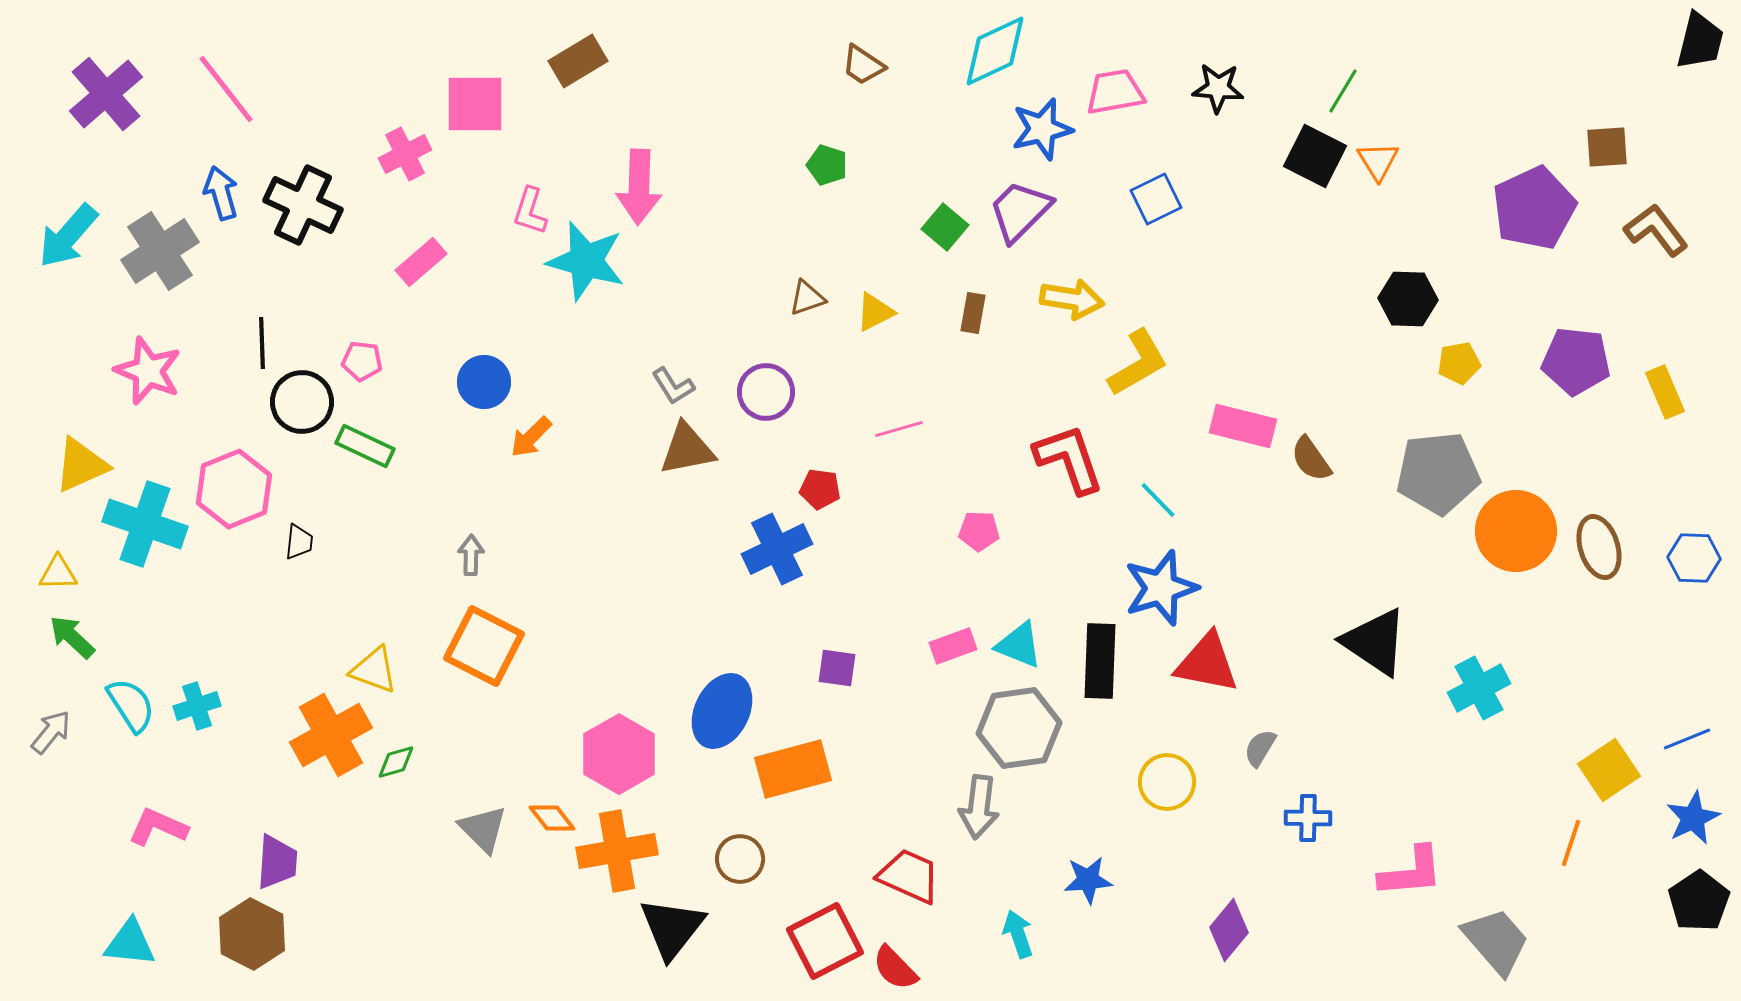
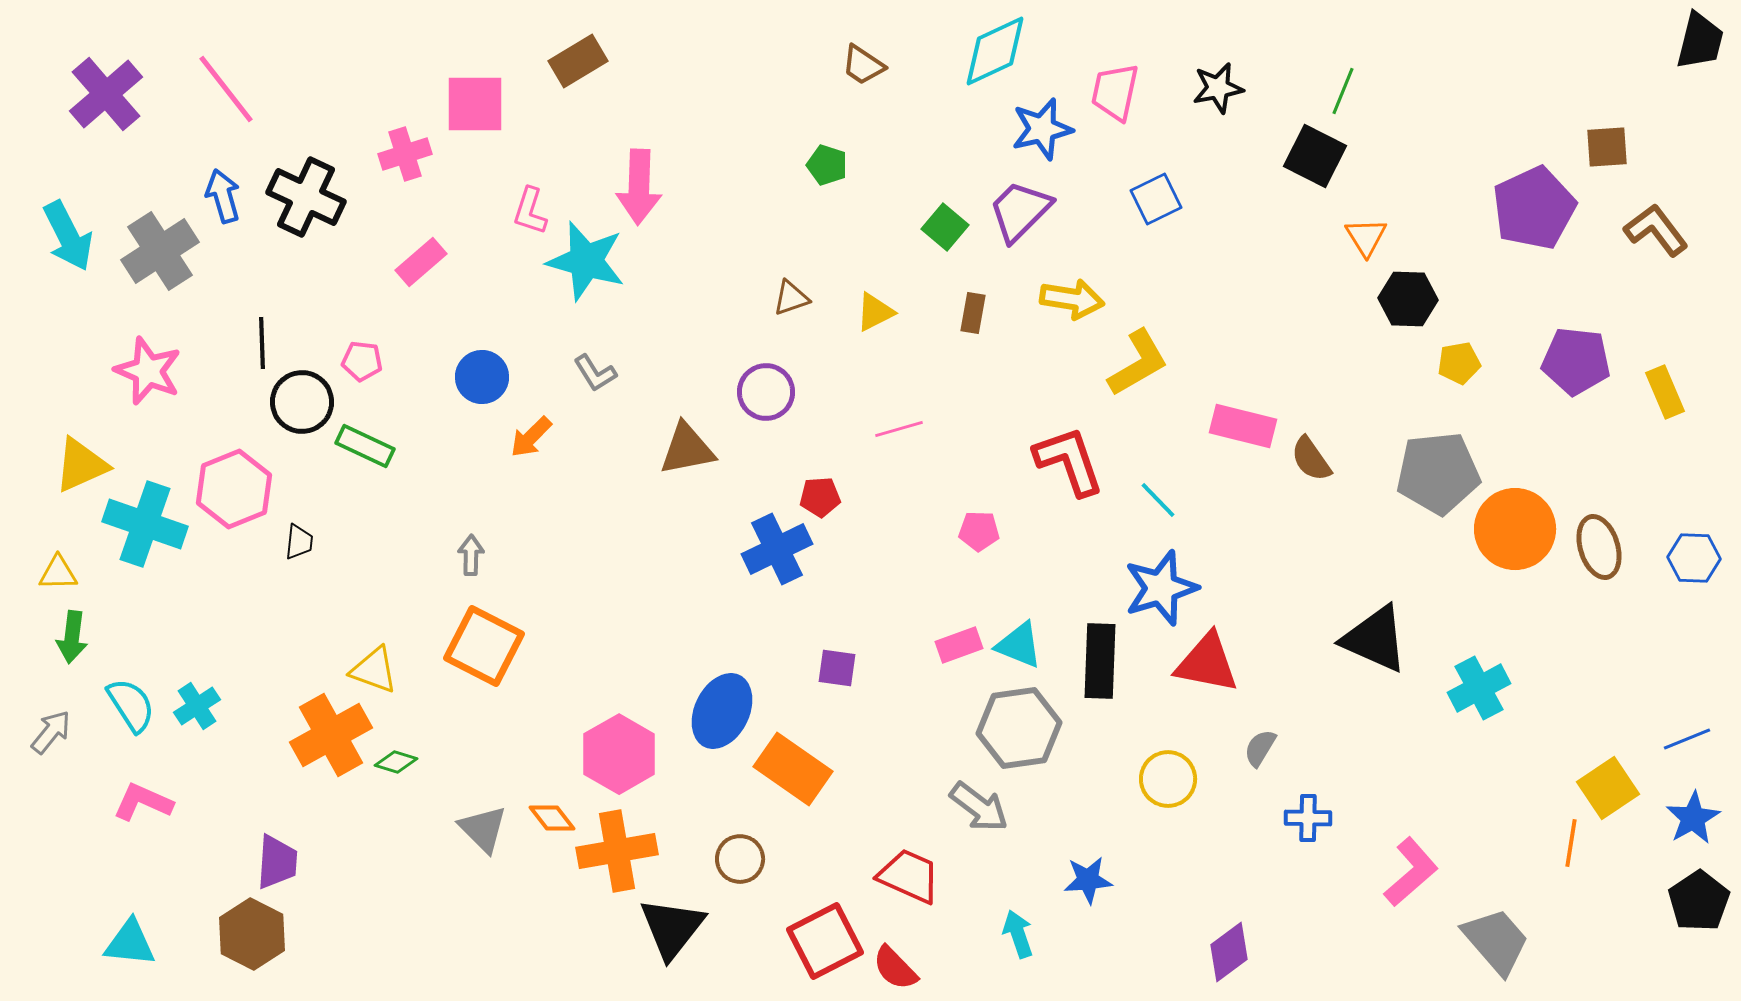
black star at (1218, 88): rotated 15 degrees counterclockwise
green line at (1343, 91): rotated 9 degrees counterclockwise
pink trapezoid at (1115, 92): rotated 68 degrees counterclockwise
pink cross at (405, 154): rotated 9 degrees clockwise
orange triangle at (1378, 161): moved 12 px left, 76 px down
blue arrow at (221, 193): moved 2 px right, 3 px down
black cross at (303, 205): moved 3 px right, 8 px up
cyan arrow at (68, 236): rotated 68 degrees counterclockwise
brown triangle at (807, 298): moved 16 px left
blue circle at (484, 382): moved 2 px left, 5 px up
gray L-shape at (673, 386): moved 78 px left, 13 px up
red L-shape at (1069, 459): moved 2 px down
red pentagon at (820, 489): moved 8 px down; rotated 12 degrees counterclockwise
orange circle at (1516, 531): moved 1 px left, 2 px up
green arrow at (72, 637): rotated 126 degrees counterclockwise
black triangle at (1375, 642): moved 3 px up; rotated 10 degrees counterclockwise
pink rectangle at (953, 646): moved 6 px right, 1 px up
cyan cross at (197, 706): rotated 15 degrees counterclockwise
green diamond at (396, 762): rotated 33 degrees clockwise
orange rectangle at (793, 769): rotated 50 degrees clockwise
yellow square at (1609, 770): moved 1 px left, 18 px down
yellow circle at (1167, 782): moved 1 px right, 3 px up
gray arrow at (979, 807): rotated 60 degrees counterclockwise
blue star at (1693, 818): rotated 4 degrees counterclockwise
pink L-shape at (158, 827): moved 15 px left, 25 px up
orange line at (1571, 843): rotated 9 degrees counterclockwise
pink L-shape at (1411, 872): rotated 36 degrees counterclockwise
purple diamond at (1229, 930): moved 22 px down; rotated 14 degrees clockwise
